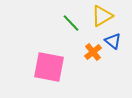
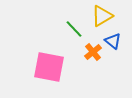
green line: moved 3 px right, 6 px down
